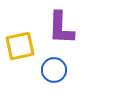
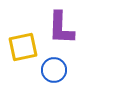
yellow square: moved 3 px right, 1 px down
